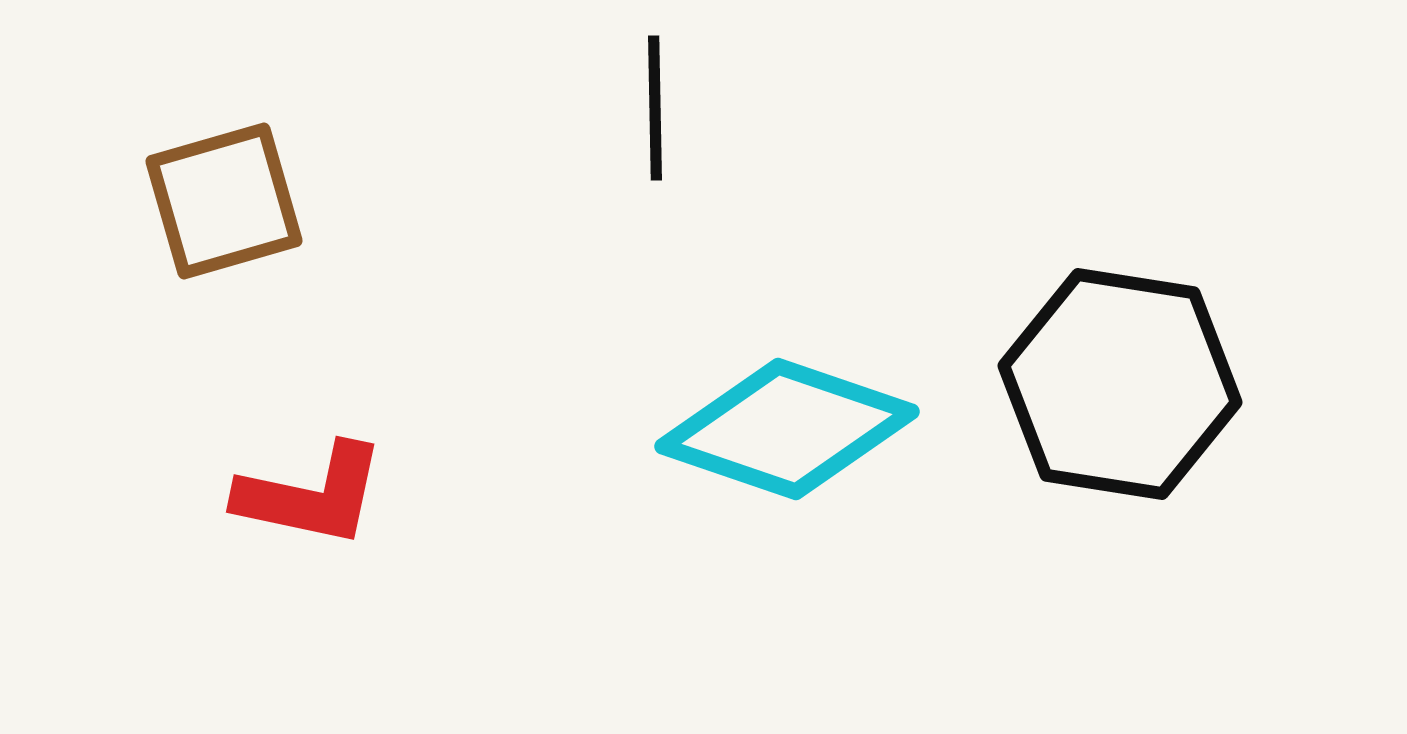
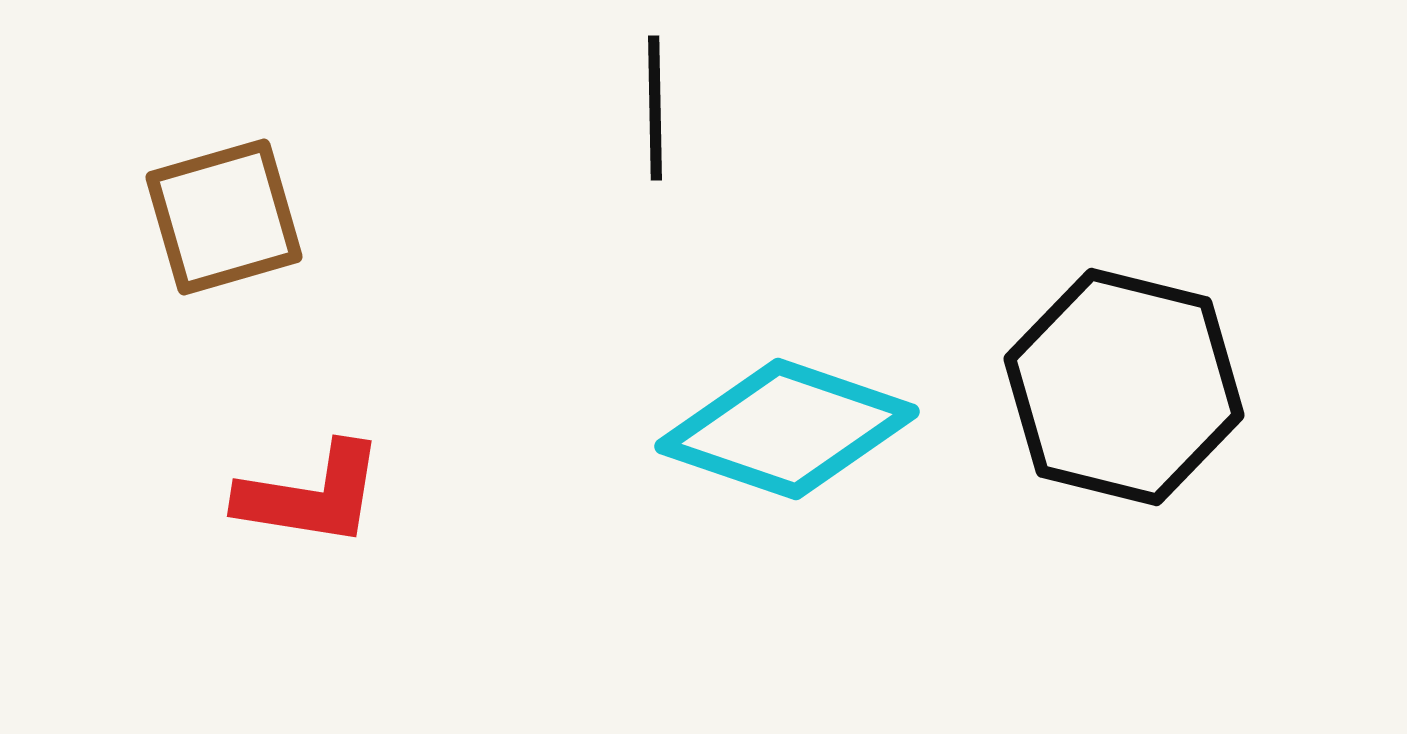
brown square: moved 16 px down
black hexagon: moved 4 px right, 3 px down; rotated 5 degrees clockwise
red L-shape: rotated 3 degrees counterclockwise
